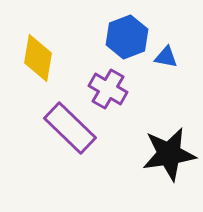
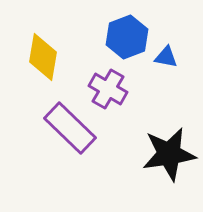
yellow diamond: moved 5 px right, 1 px up
